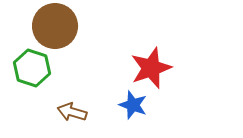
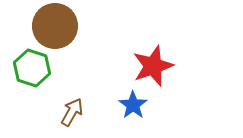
red star: moved 2 px right, 2 px up
blue star: rotated 16 degrees clockwise
brown arrow: rotated 104 degrees clockwise
